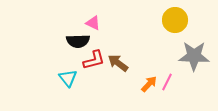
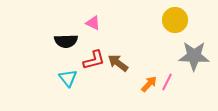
black semicircle: moved 12 px left
